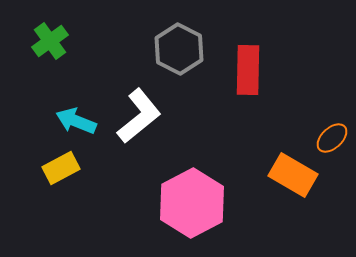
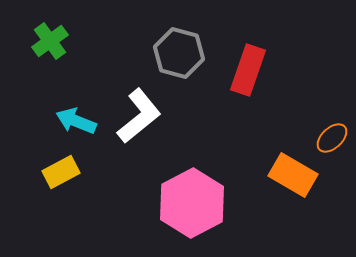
gray hexagon: moved 4 px down; rotated 12 degrees counterclockwise
red rectangle: rotated 18 degrees clockwise
yellow rectangle: moved 4 px down
